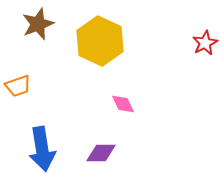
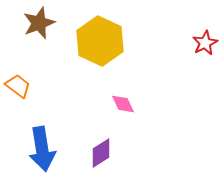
brown star: moved 1 px right, 1 px up
orange trapezoid: rotated 124 degrees counterclockwise
purple diamond: rotated 32 degrees counterclockwise
